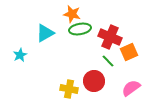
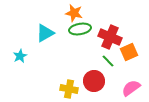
orange star: moved 2 px right, 1 px up
cyan star: moved 1 px down
